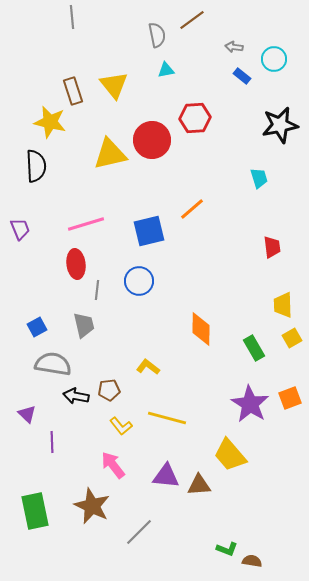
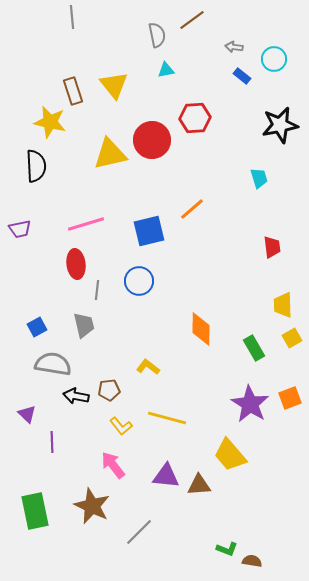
purple trapezoid at (20, 229): rotated 100 degrees clockwise
